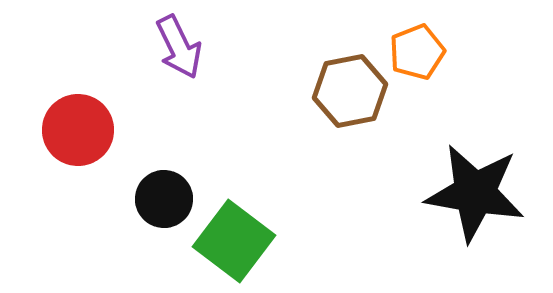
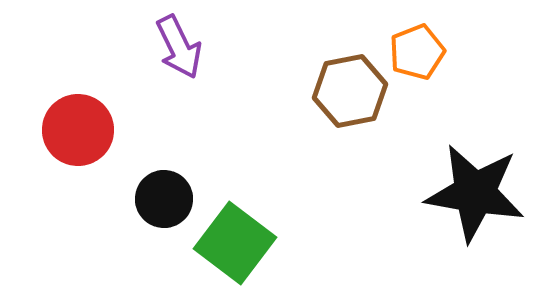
green square: moved 1 px right, 2 px down
